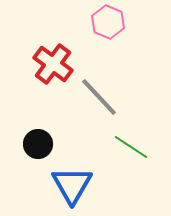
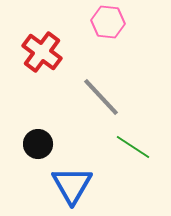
pink hexagon: rotated 16 degrees counterclockwise
red cross: moved 11 px left, 12 px up
gray line: moved 2 px right
green line: moved 2 px right
